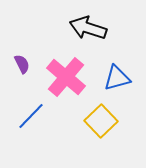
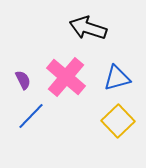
purple semicircle: moved 1 px right, 16 px down
yellow square: moved 17 px right
